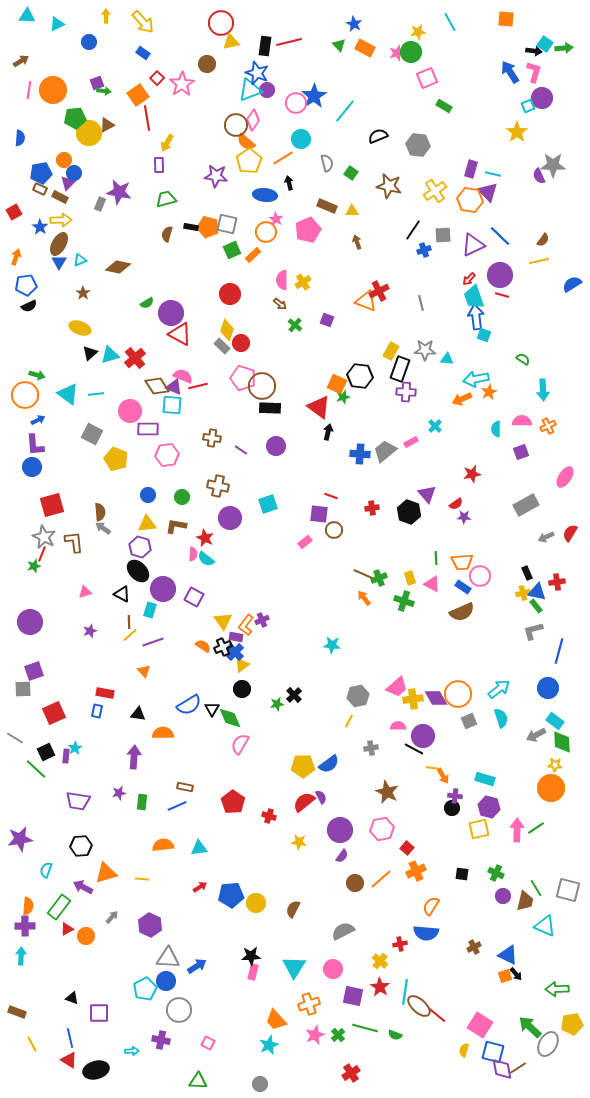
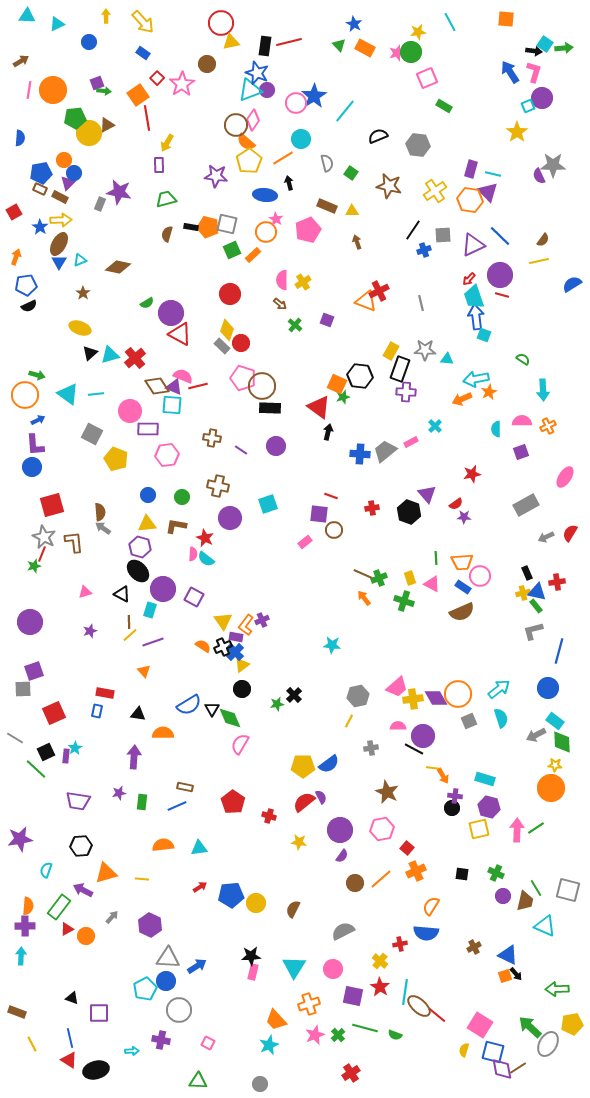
purple arrow at (83, 887): moved 3 px down
